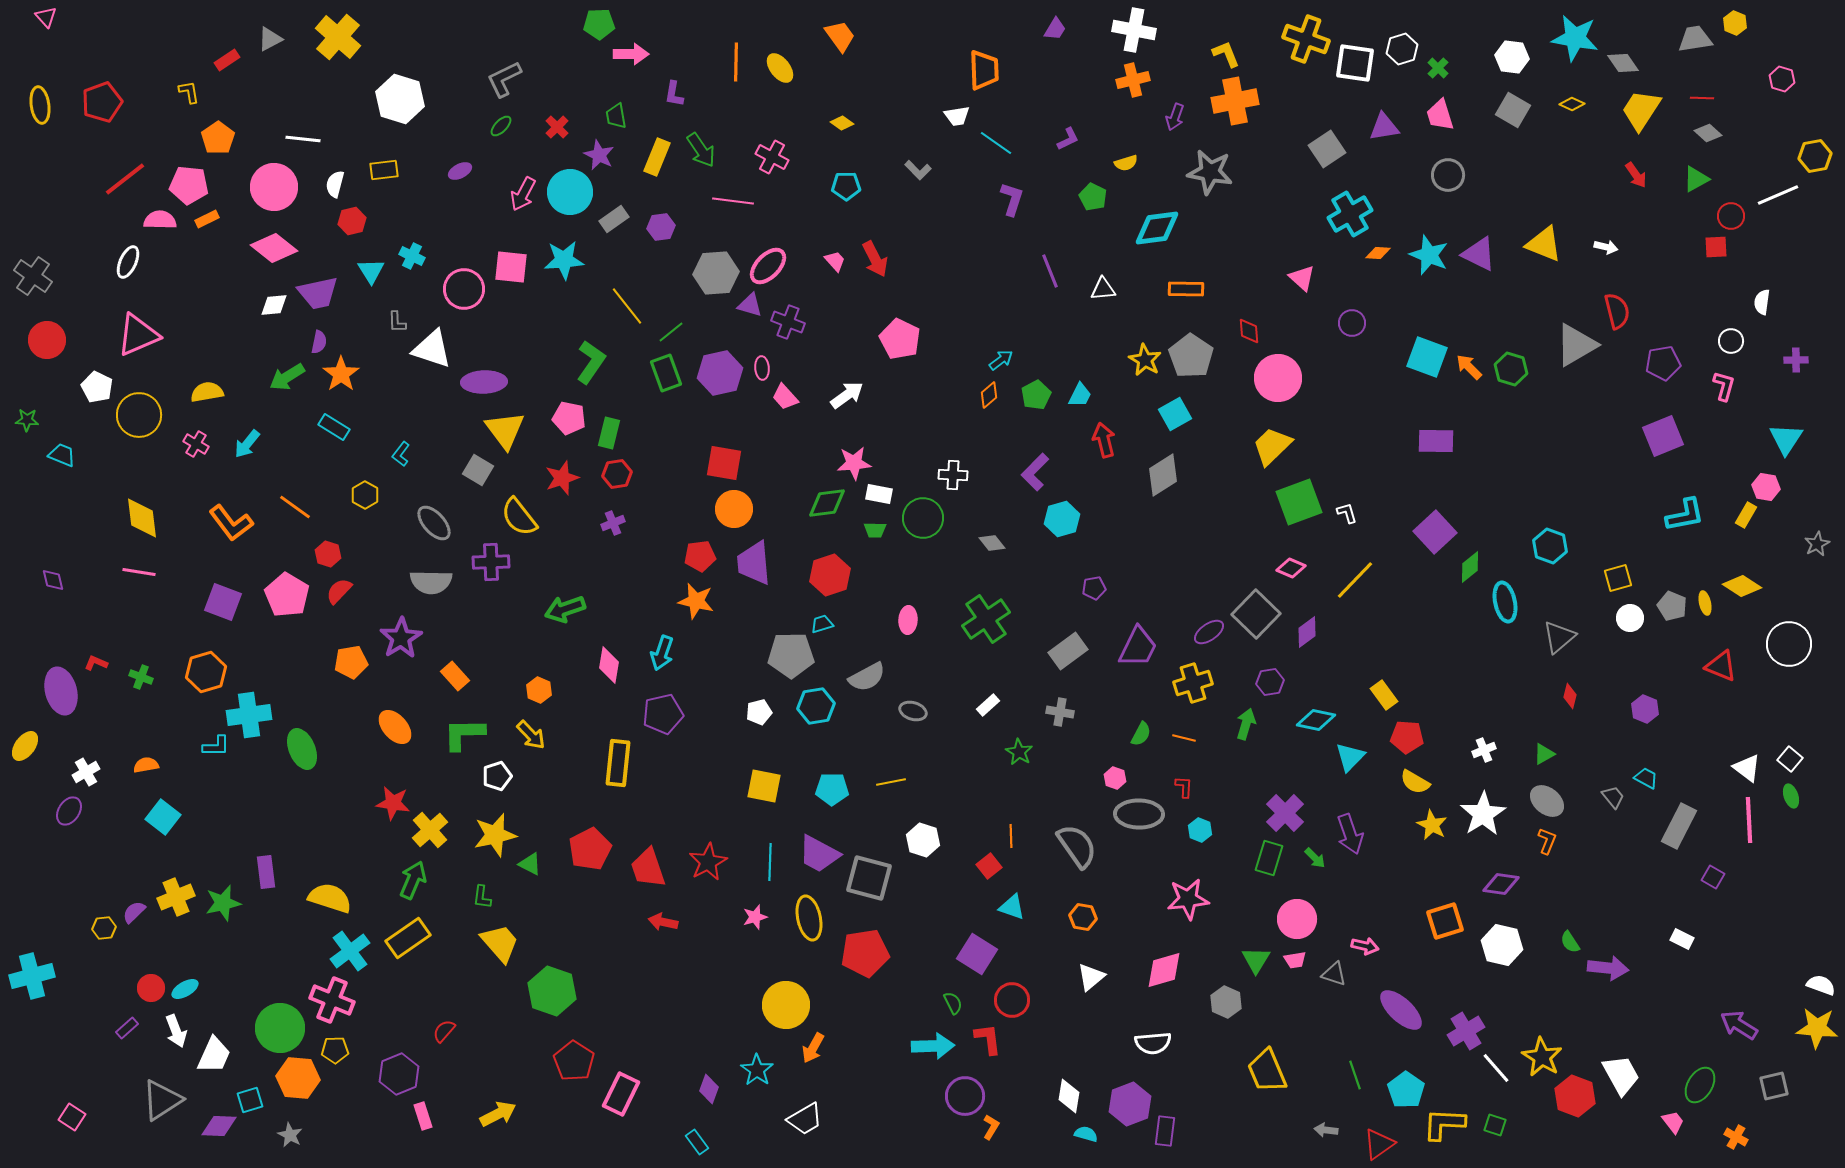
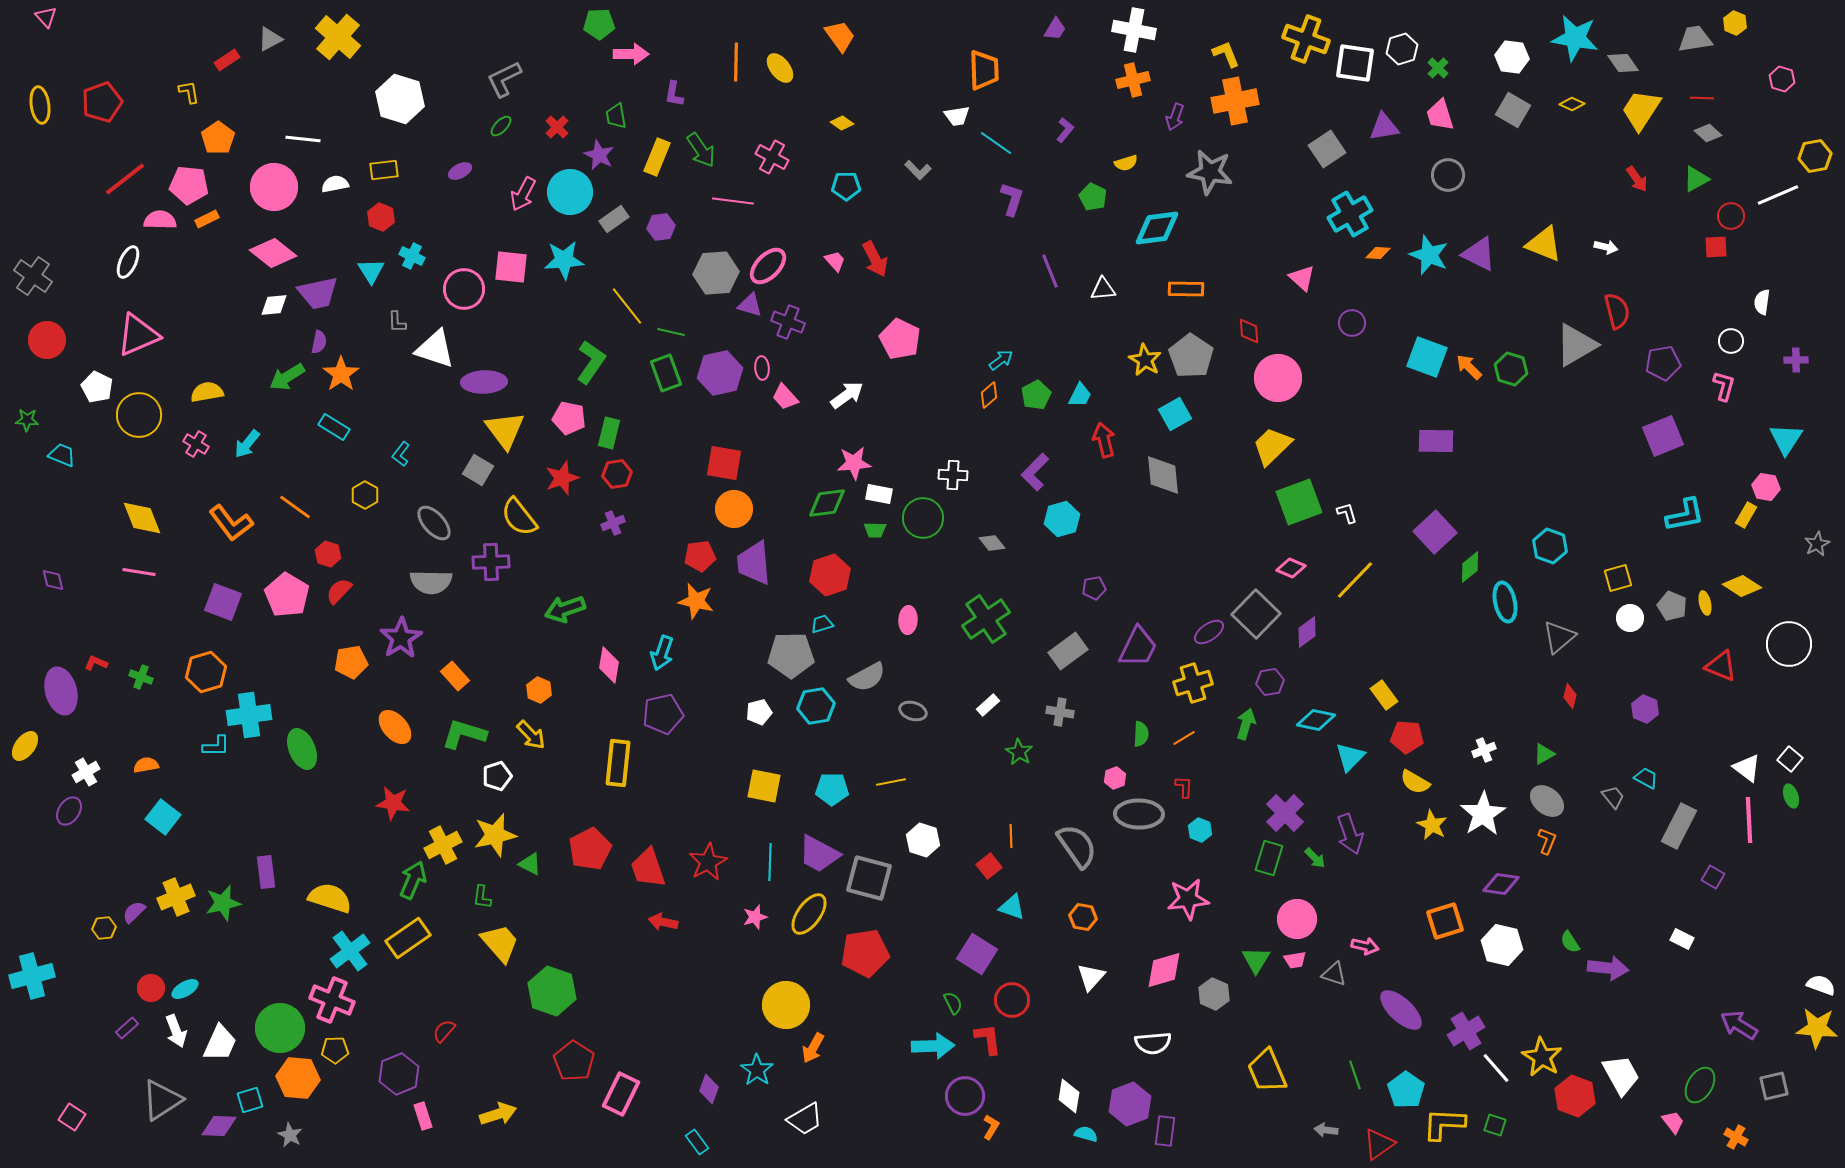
purple L-shape at (1068, 139): moved 3 px left, 9 px up; rotated 25 degrees counterclockwise
red arrow at (1636, 175): moved 1 px right, 4 px down
white semicircle at (335, 184): rotated 64 degrees clockwise
red hexagon at (352, 221): moved 29 px right, 4 px up; rotated 24 degrees counterclockwise
pink diamond at (274, 248): moved 1 px left, 5 px down
green line at (671, 332): rotated 52 degrees clockwise
white triangle at (432, 349): moved 3 px right
gray diamond at (1163, 475): rotated 63 degrees counterclockwise
yellow diamond at (142, 518): rotated 15 degrees counterclockwise
green L-shape at (464, 734): rotated 18 degrees clockwise
green semicircle at (1141, 734): rotated 25 degrees counterclockwise
orange line at (1184, 738): rotated 45 degrees counterclockwise
pink hexagon at (1115, 778): rotated 20 degrees clockwise
yellow cross at (430, 830): moved 13 px right, 15 px down; rotated 15 degrees clockwise
yellow ellipse at (809, 918): moved 4 px up; rotated 48 degrees clockwise
white triangle at (1091, 977): rotated 8 degrees counterclockwise
gray hexagon at (1226, 1002): moved 12 px left, 8 px up
white trapezoid at (214, 1055): moved 6 px right, 12 px up
yellow arrow at (498, 1114): rotated 9 degrees clockwise
